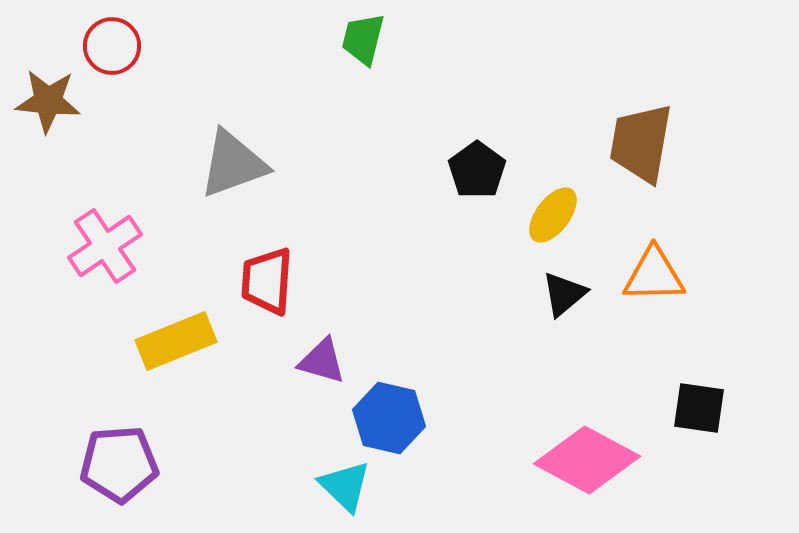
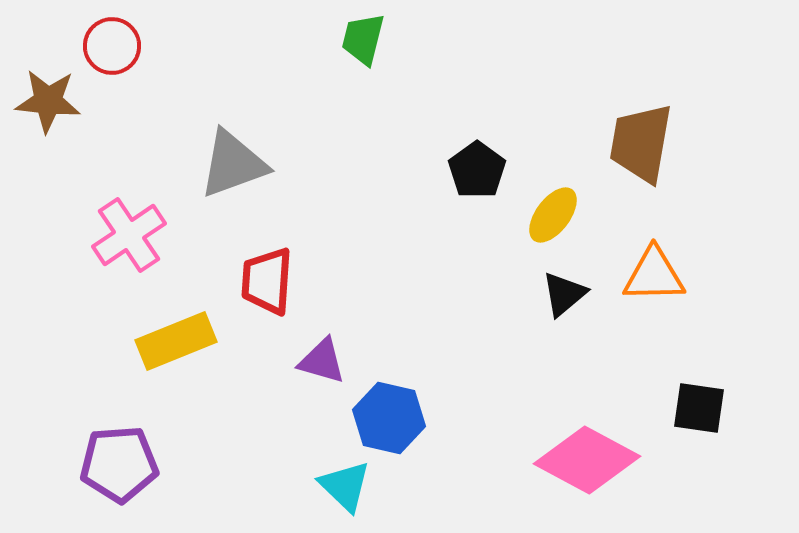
pink cross: moved 24 px right, 11 px up
